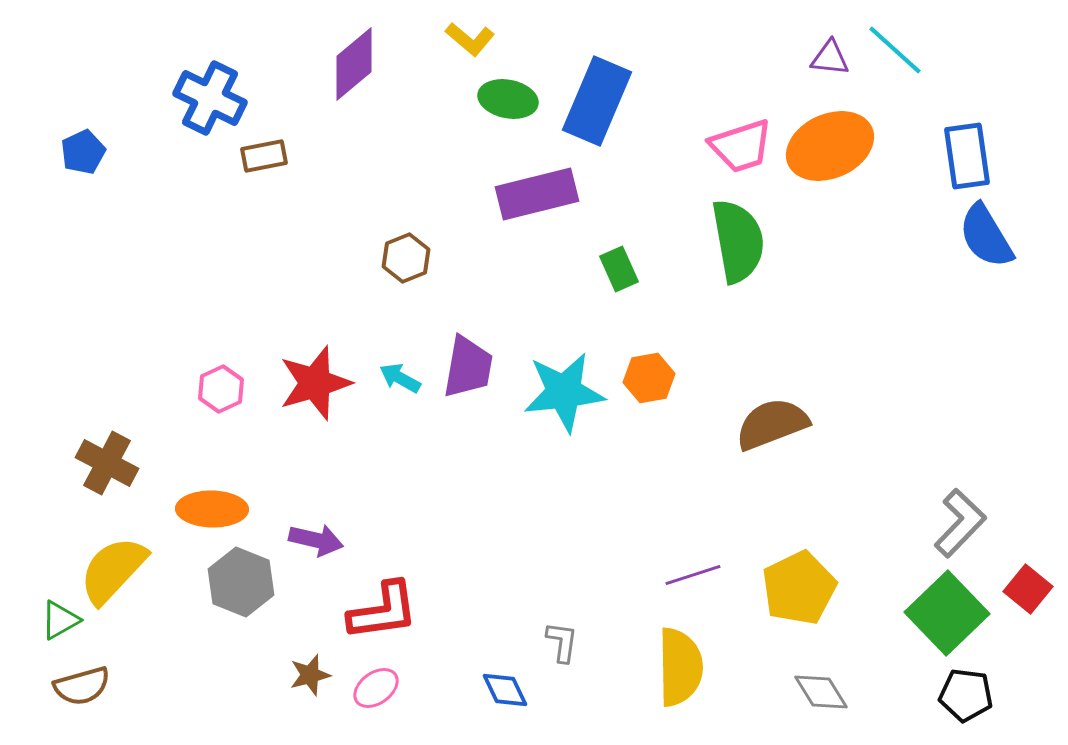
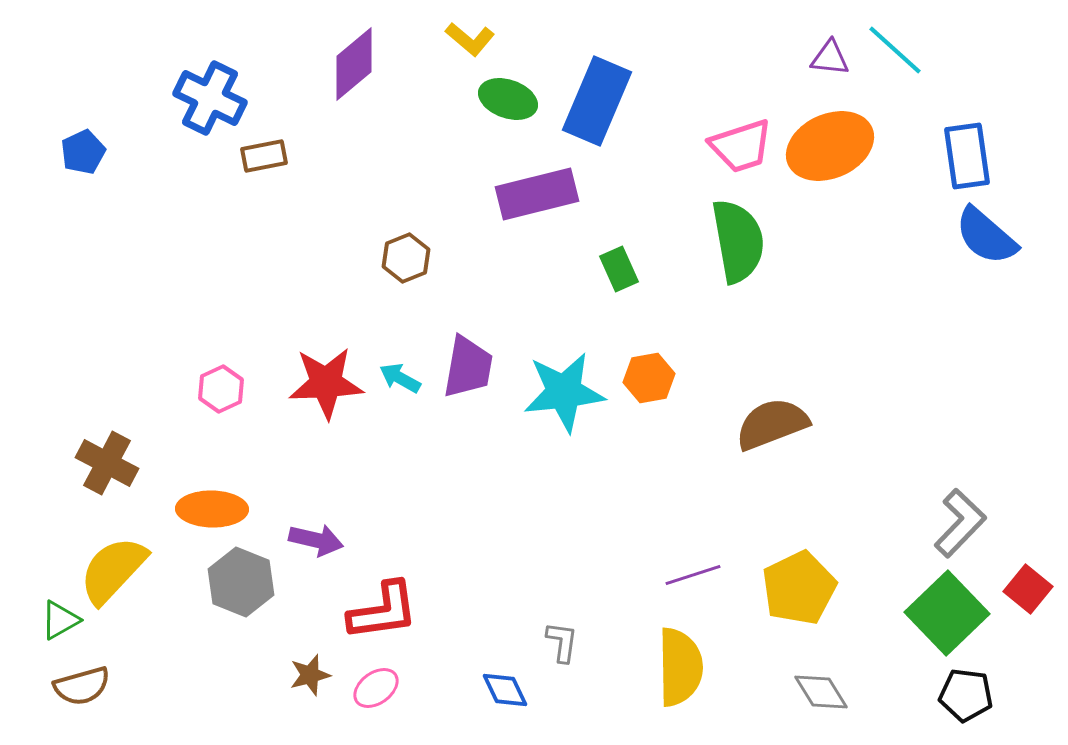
green ellipse at (508, 99): rotated 8 degrees clockwise
blue semicircle at (986, 236): rotated 18 degrees counterclockwise
red star at (315, 383): moved 11 px right; rotated 14 degrees clockwise
